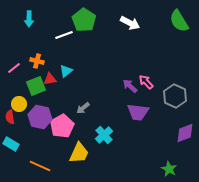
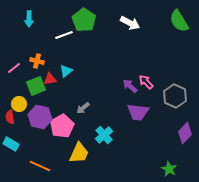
purple diamond: rotated 25 degrees counterclockwise
